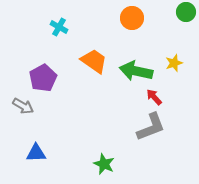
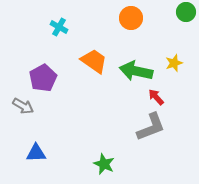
orange circle: moved 1 px left
red arrow: moved 2 px right
